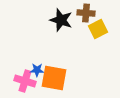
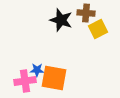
pink cross: rotated 25 degrees counterclockwise
